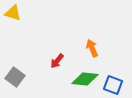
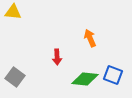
yellow triangle: moved 1 px up; rotated 12 degrees counterclockwise
orange arrow: moved 2 px left, 10 px up
red arrow: moved 4 px up; rotated 42 degrees counterclockwise
blue square: moved 10 px up
